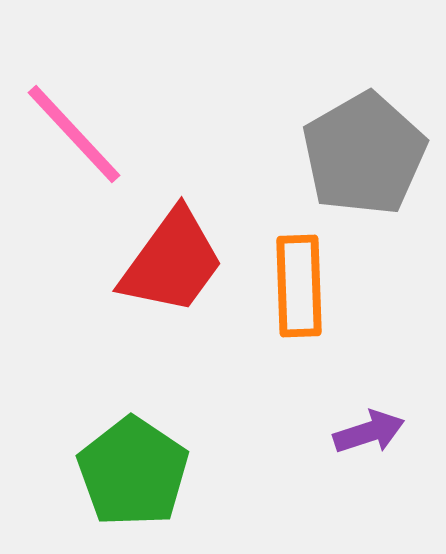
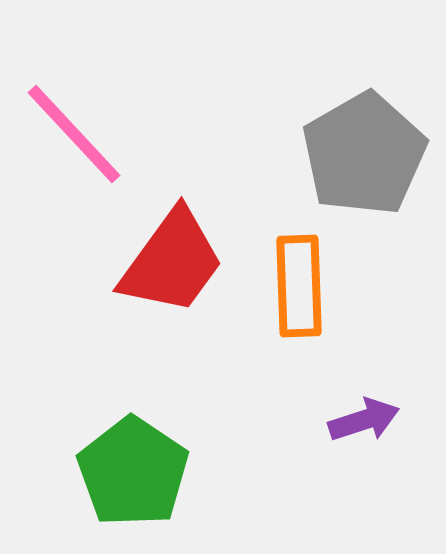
purple arrow: moved 5 px left, 12 px up
